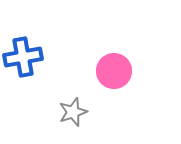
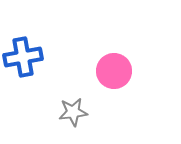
gray star: rotated 12 degrees clockwise
